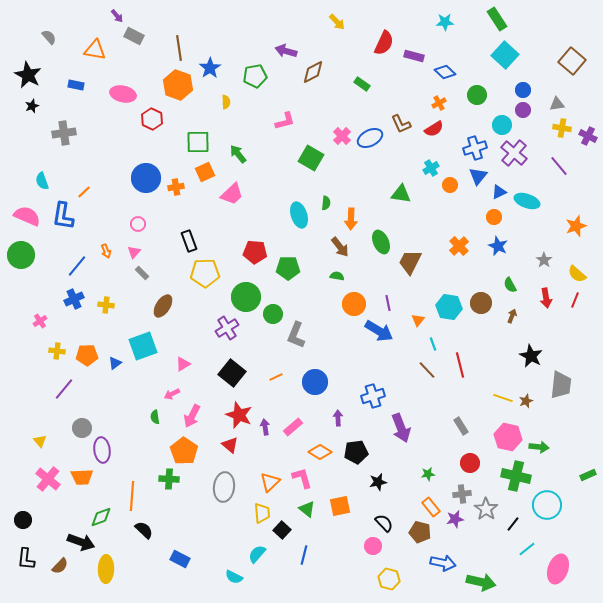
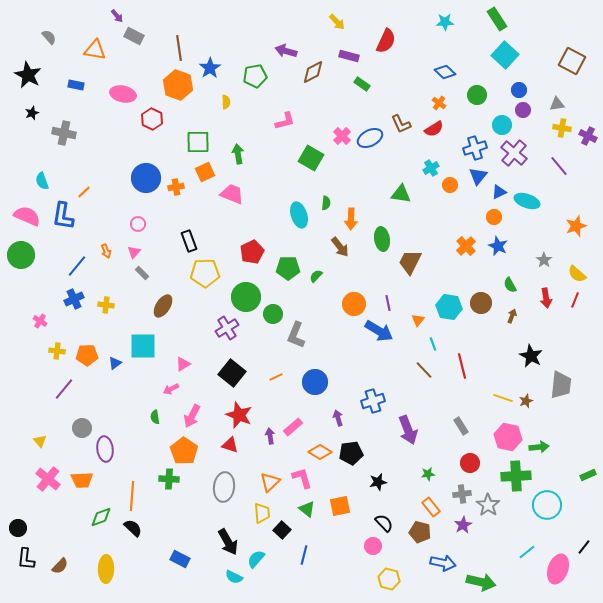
red semicircle at (384, 43): moved 2 px right, 2 px up
purple rectangle at (414, 56): moved 65 px left
brown square at (572, 61): rotated 12 degrees counterclockwise
blue circle at (523, 90): moved 4 px left
orange cross at (439, 103): rotated 24 degrees counterclockwise
black star at (32, 106): moved 7 px down
gray cross at (64, 133): rotated 20 degrees clockwise
green arrow at (238, 154): rotated 30 degrees clockwise
pink trapezoid at (232, 194): rotated 115 degrees counterclockwise
green ellipse at (381, 242): moved 1 px right, 3 px up; rotated 15 degrees clockwise
orange cross at (459, 246): moved 7 px right
red pentagon at (255, 252): moved 3 px left; rotated 30 degrees counterclockwise
green semicircle at (337, 276): moved 21 px left; rotated 56 degrees counterclockwise
pink cross at (40, 321): rotated 24 degrees counterclockwise
cyan square at (143, 346): rotated 20 degrees clockwise
red line at (460, 365): moved 2 px right, 1 px down
brown line at (427, 370): moved 3 px left
pink arrow at (172, 394): moved 1 px left, 5 px up
blue cross at (373, 396): moved 5 px down
purple arrow at (338, 418): rotated 14 degrees counterclockwise
purple arrow at (265, 427): moved 5 px right, 9 px down
purple arrow at (401, 428): moved 7 px right, 2 px down
red triangle at (230, 445): rotated 24 degrees counterclockwise
green arrow at (539, 447): rotated 12 degrees counterclockwise
purple ellipse at (102, 450): moved 3 px right, 1 px up
black pentagon at (356, 452): moved 5 px left, 1 px down
green cross at (516, 476): rotated 16 degrees counterclockwise
orange trapezoid at (82, 477): moved 3 px down
gray star at (486, 509): moved 2 px right, 4 px up
purple star at (455, 519): moved 8 px right, 6 px down; rotated 18 degrees counterclockwise
black circle at (23, 520): moved 5 px left, 8 px down
black line at (513, 524): moved 71 px right, 23 px down
black semicircle at (144, 530): moved 11 px left, 2 px up
black arrow at (81, 542): moved 147 px right; rotated 40 degrees clockwise
cyan line at (527, 549): moved 3 px down
cyan semicircle at (257, 554): moved 1 px left, 5 px down
